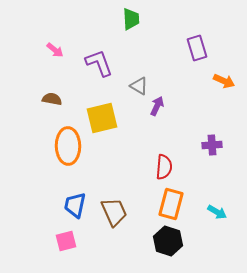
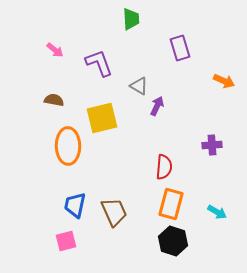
purple rectangle: moved 17 px left
brown semicircle: moved 2 px right, 1 px down
black hexagon: moved 5 px right
